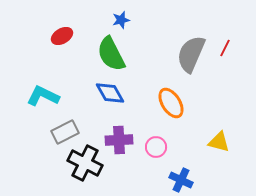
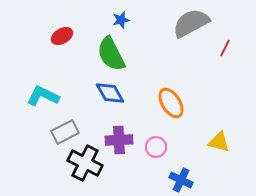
gray semicircle: moved 31 px up; rotated 39 degrees clockwise
